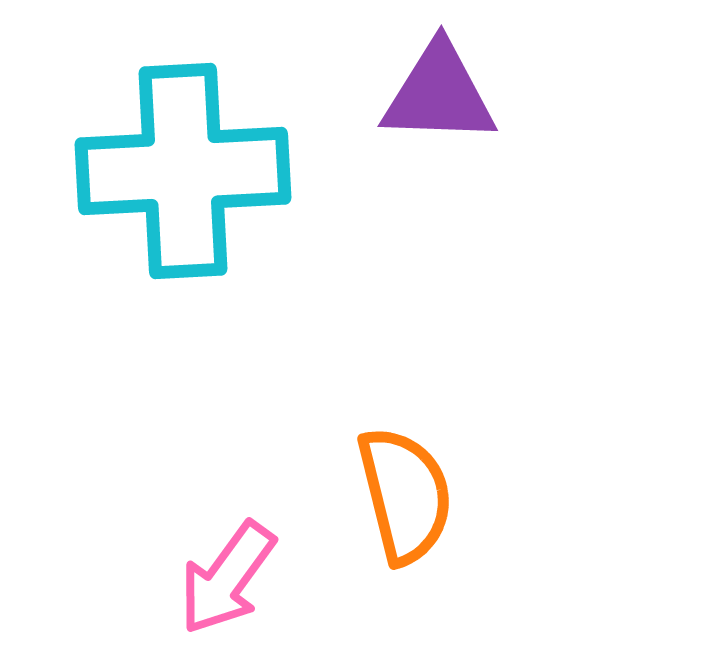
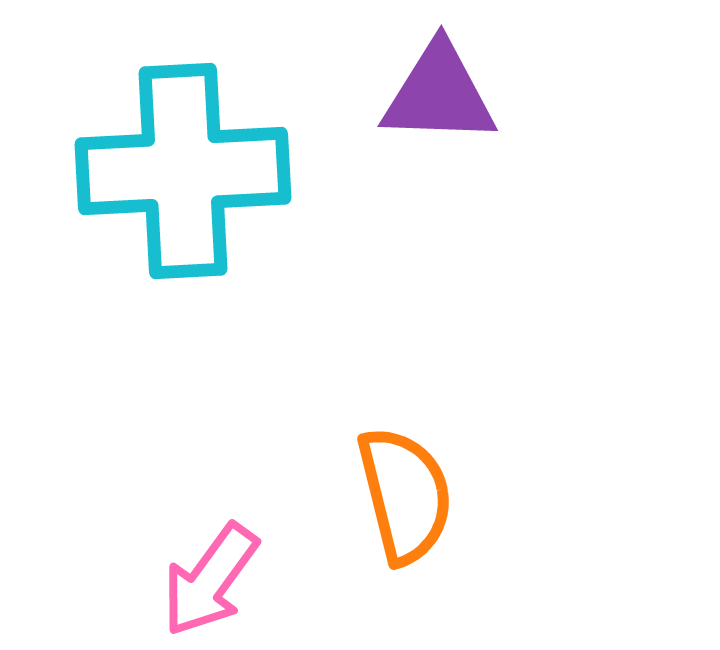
pink arrow: moved 17 px left, 2 px down
